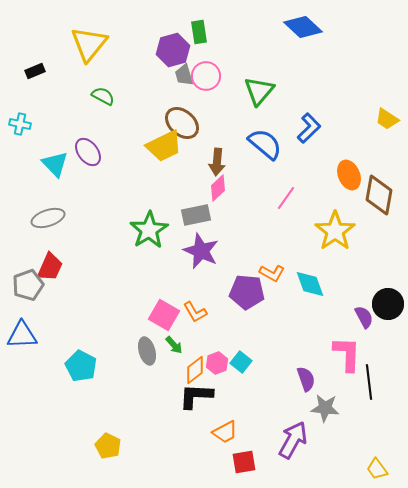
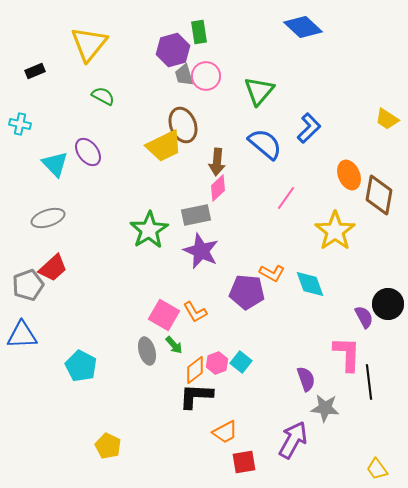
brown ellipse at (182, 123): moved 1 px right, 2 px down; rotated 28 degrees clockwise
red trapezoid at (50, 267): moved 3 px right, 1 px down; rotated 24 degrees clockwise
